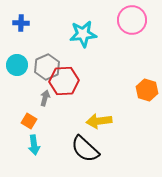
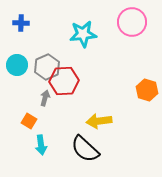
pink circle: moved 2 px down
cyan arrow: moved 7 px right
